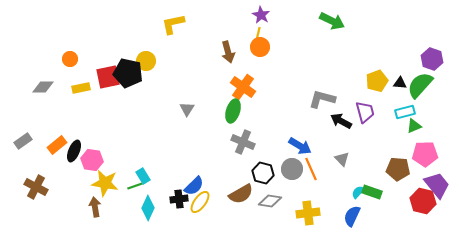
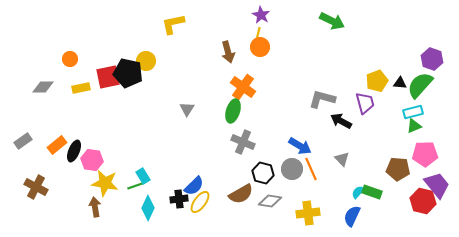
purple trapezoid at (365, 112): moved 9 px up
cyan rectangle at (405, 112): moved 8 px right
